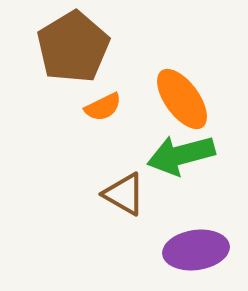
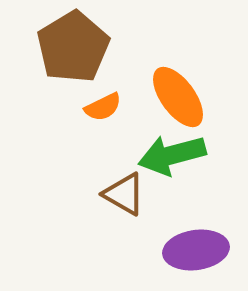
orange ellipse: moved 4 px left, 2 px up
green arrow: moved 9 px left
